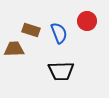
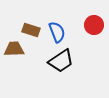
red circle: moved 7 px right, 4 px down
blue semicircle: moved 2 px left, 1 px up
black trapezoid: moved 10 px up; rotated 32 degrees counterclockwise
